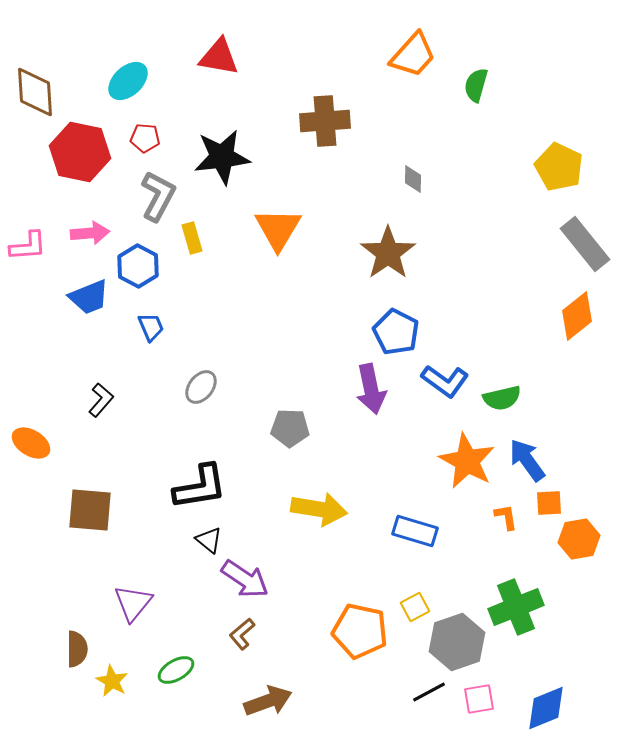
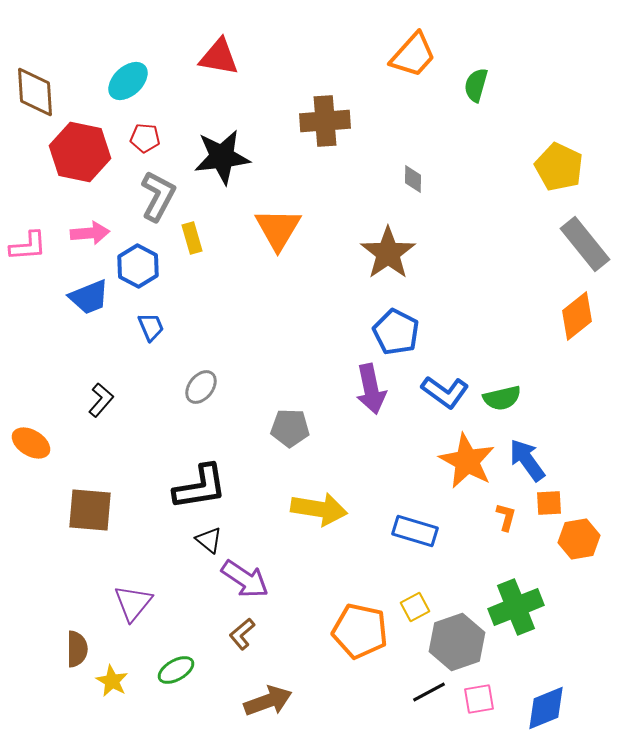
blue L-shape at (445, 381): moved 11 px down
orange L-shape at (506, 517): rotated 24 degrees clockwise
